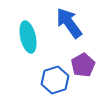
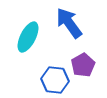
cyan ellipse: rotated 40 degrees clockwise
blue hexagon: rotated 24 degrees clockwise
